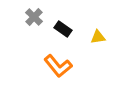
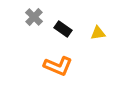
yellow triangle: moved 4 px up
orange L-shape: rotated 28 degrees counterclockwise
